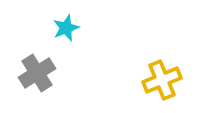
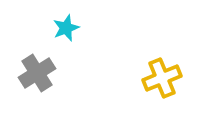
yellow cross: moved 2 px up
